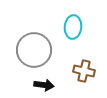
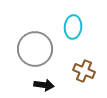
gray circle: moved 1 px right, 1 px up
brown cross: rotated 10 degrees clockwise
